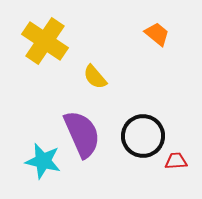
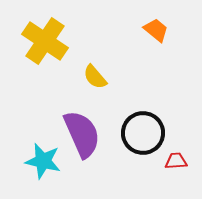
orange trapezoid: moved 1 px left, 4 px up
black circle: moved 3 px up
